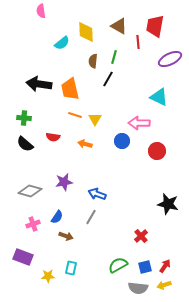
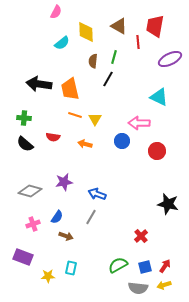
pink semicircle: moved 15 px right, 1 px down; rotated 144 degrees counterclockwise
